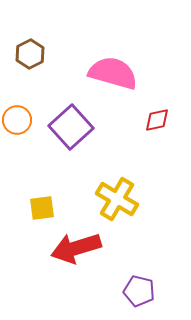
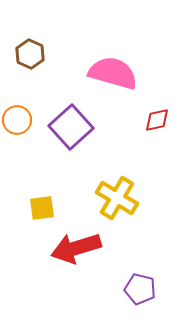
brown hexagon: rotated 8 degrees counterclockwise
yellow cross: moved 1 px up
purple pentagon: moved 1 px right, 2 px up
